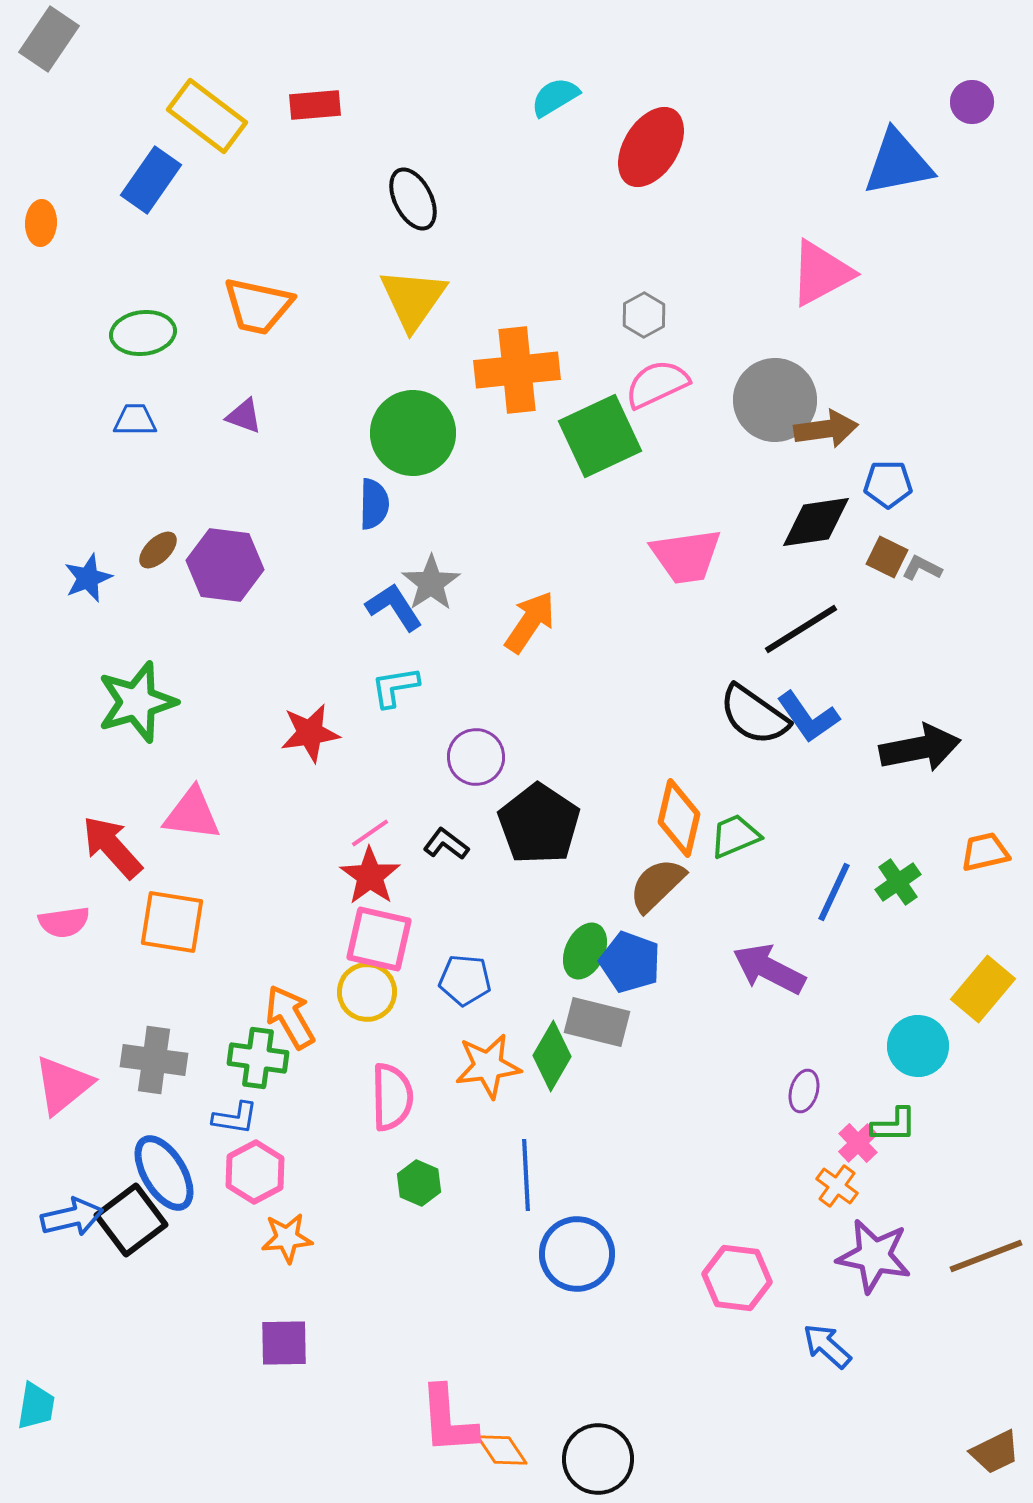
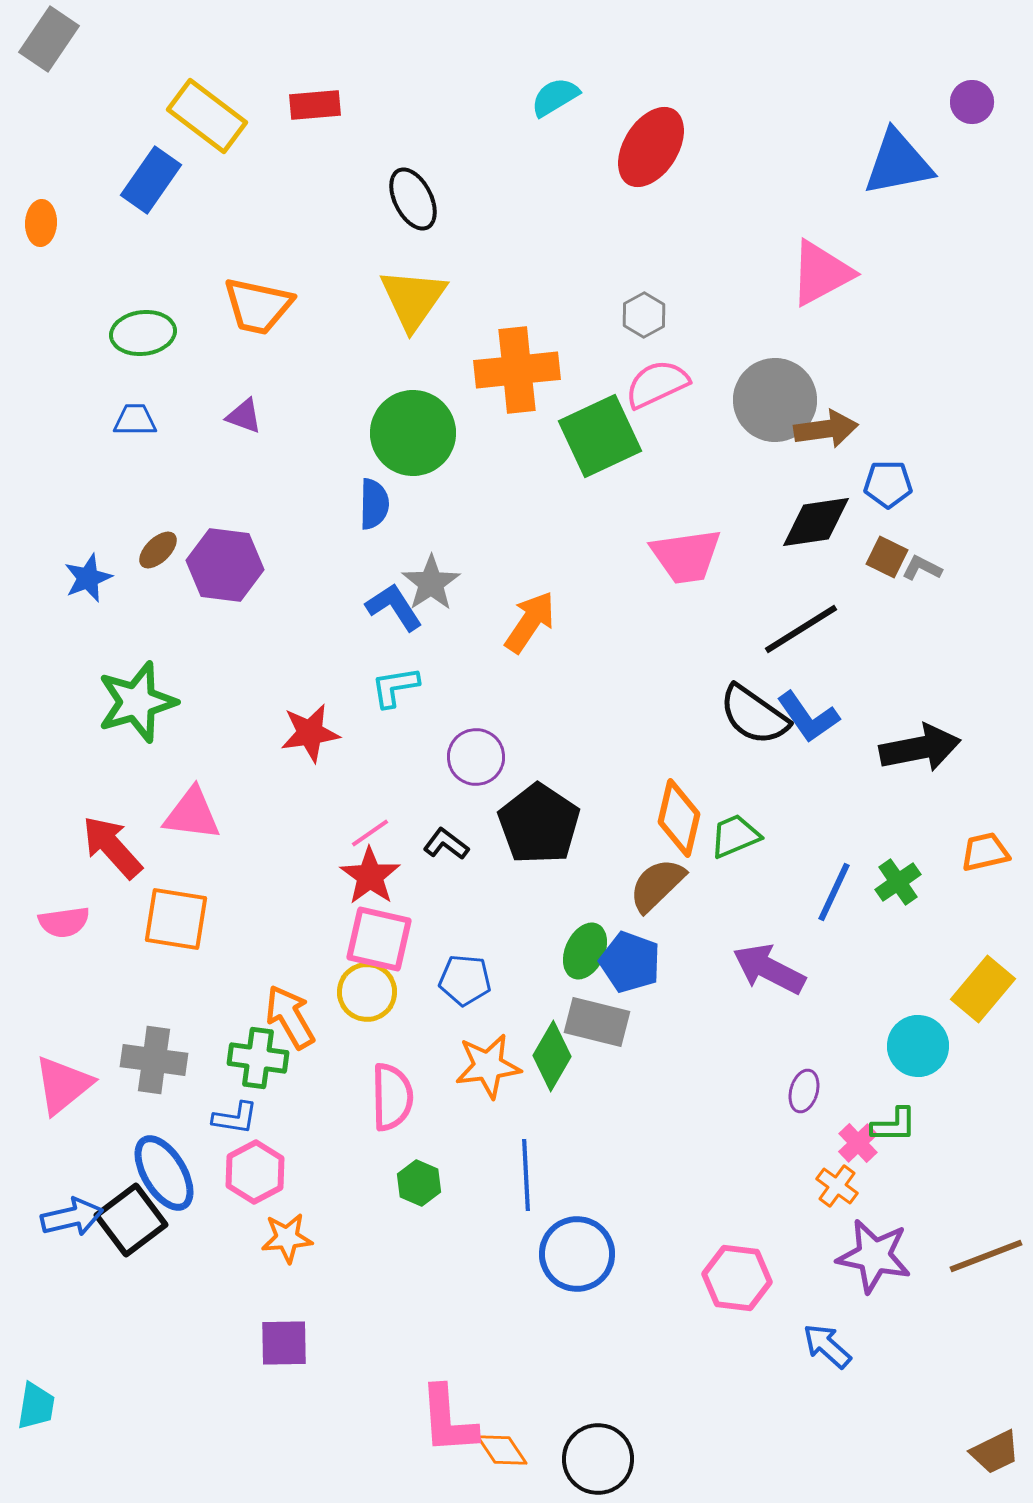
orange square at (172, 922): moved 4 px right, 3 px up
